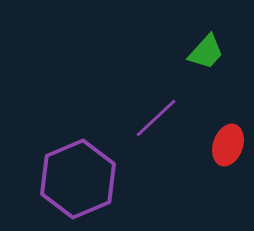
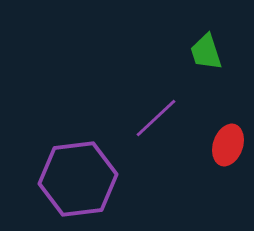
green trapezoid: rotated 120 degrees clockwise
purple hexagon: rotated 16 degrees clockwise
